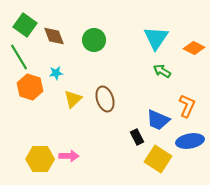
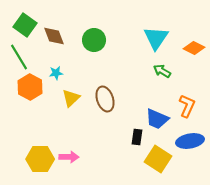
orange hexagon: rotated 10 degrees clockwise
yellow triangle: moved 2 px left, 1 px up
blue trapezoid: moved 1 px left, 1 px up
black rectangle: rotated 35 degrees clockwise
pink arrow: moved 1 px down
